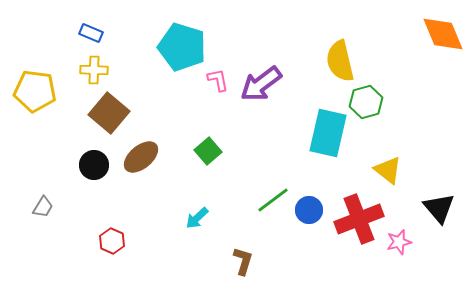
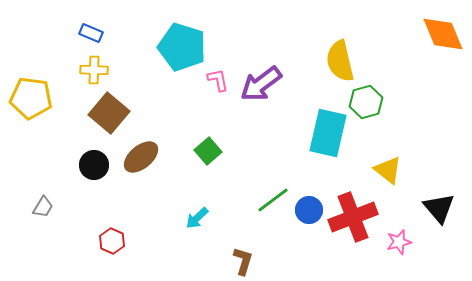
yellow pentagon: moved 4 px left, 7 px down
red cross: moved 6 px left, 2 px up
